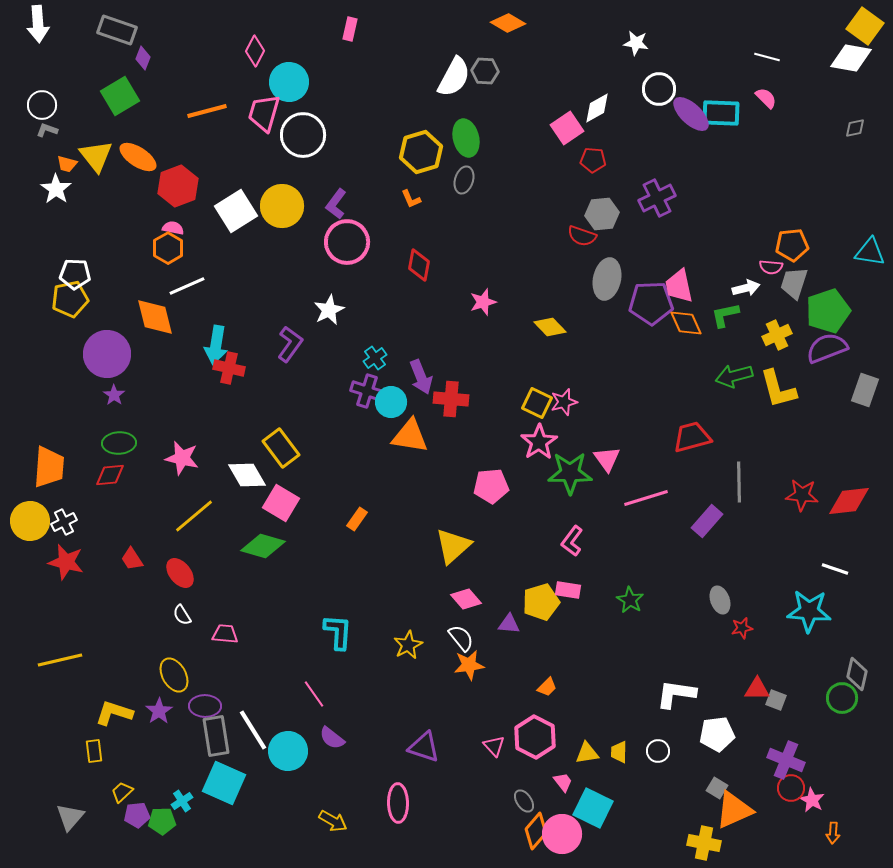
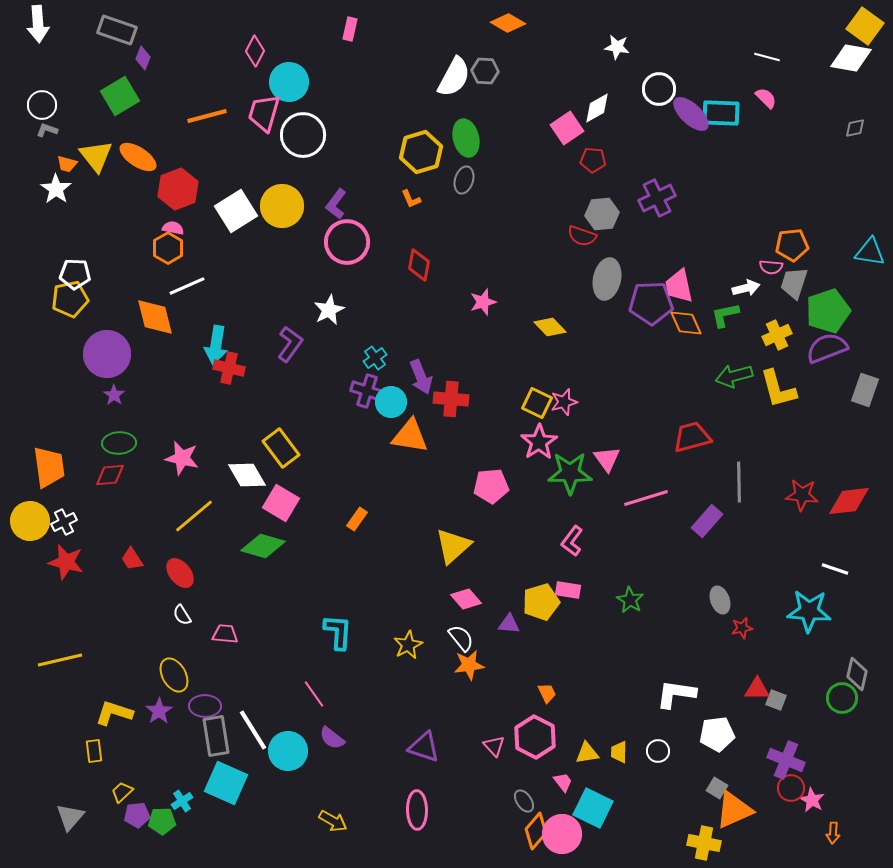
white star at (636, 43): moved 19 px left, 4 px down
orange line at (207, 111): moved 5 px down
red hexagon at (178, 186): moved 3 px down
orange trapezoid at (49, 467): rotated 12 degrees counterclockwise
orange trapezoid at (547, 687): moved 6 px down; rotated 70 degrees counterclockwise
cyan square at (224, 783): moved 2 px right
pink ellipse at (398, 803): moved 19 px right, 7 px down
